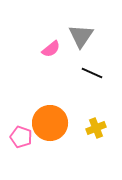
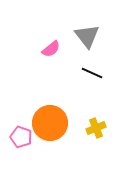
gray triangle: moved 6 px right; rotated 12 degrees counterclockwise
